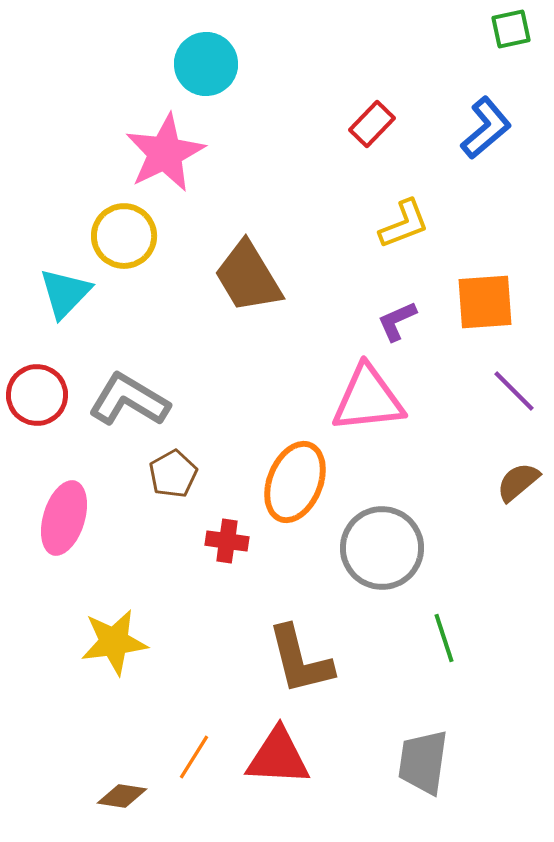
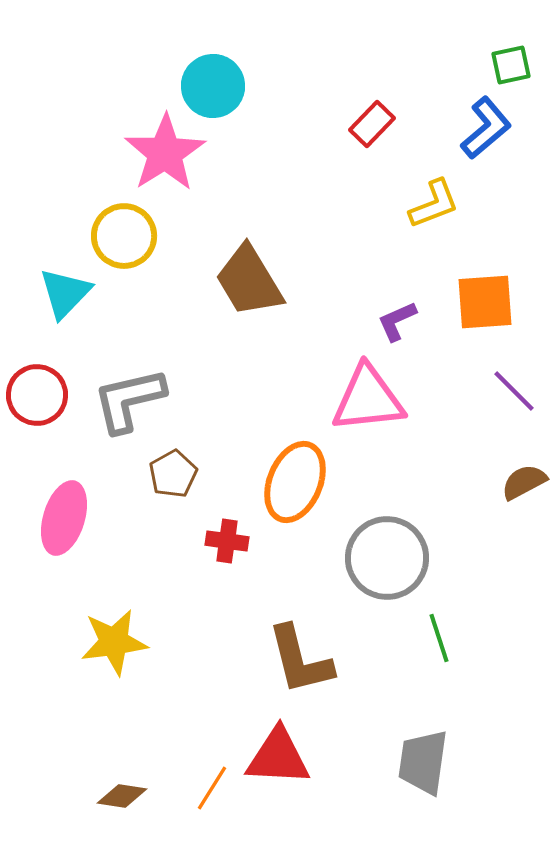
green square: moved 36 px down
cyan circle: moved 7 px right, 22 px down
pink star: rotated 6 degrees counterclockwise
yellow L-shape: moved 30 px right, 20 px up
brown trapezoid: moved 1 px right, 4 px down
gray L-shape: rotated 44 degrees counterclockwise
brown semicircle: moved 6 px right; rotated 12 degrees clockwise
gray circle: moved 5 px right, 10 px down
green line: moved 5 px left
orange line: moved 18 px right, 31 px down
